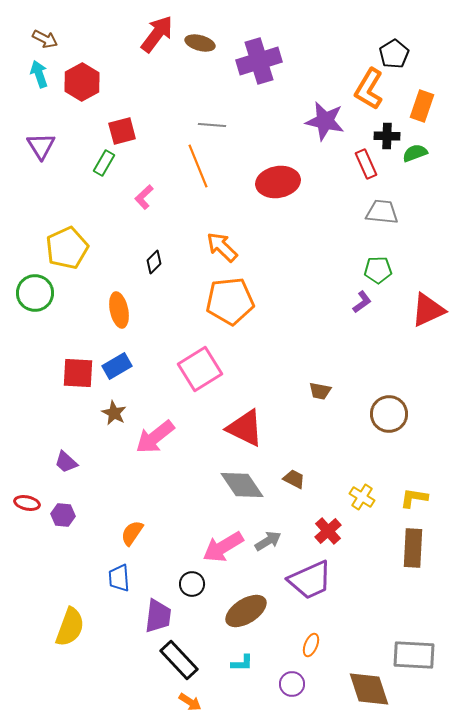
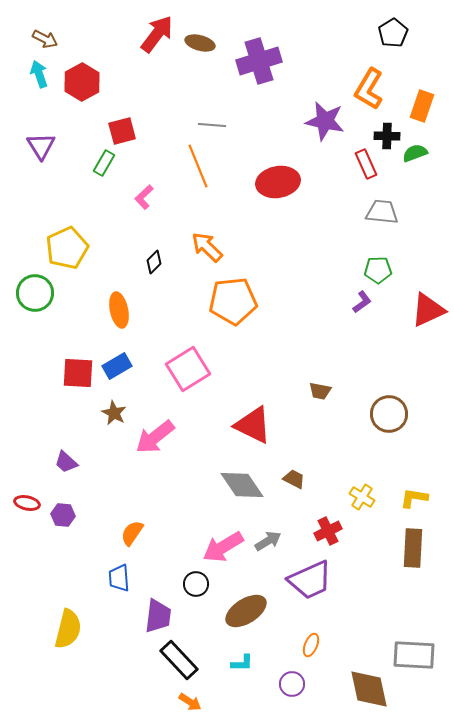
black pentagon at (394, 54): moved 1 px left, 21 px up
orange arrow at (222, 247): moved 15 px left
orange pentagon at (230, 301): moved 3 px right
pink square at (200, 369): moved 12 px left
red triangle at (245, 428): moved 8 px right, 3 px up
red cross at (328, 531): rotated 16 degrees clockwise
black circle at (192, 584): moved 4 px right
yellow semicircle at (70, 627): moved 2 px left, 2 px down; rotated 6 degrees counterclockwise
brown diamond at (369, 689): rotated 6 degrees clockwise
